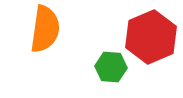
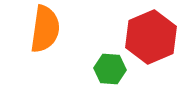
green hexagon: moved 1 px left, 2 px down
